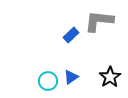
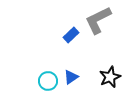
gray L-shape: moved 1 px left, 1 px up; rotated 32 degrees counterclockwise
black star: rotated 10 degrees clockwise
